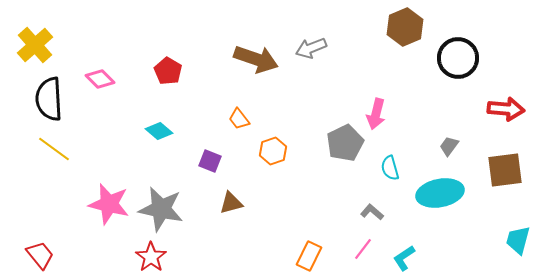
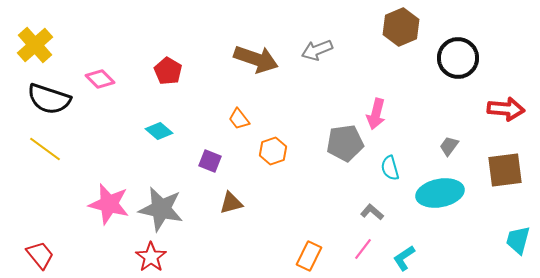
brown hexagon: moved 4 px left
gray arrow: moved 6 px right, 2 px down
black semicircle: rotated 69 degrees counterclockwise
gray pentagon: rotated 18 degrees clockwise
yellow line: moved 9 px left
